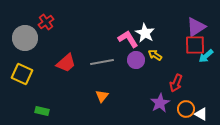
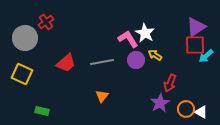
red arrow: moved 6 px left
white triangle: moved 2 px up
